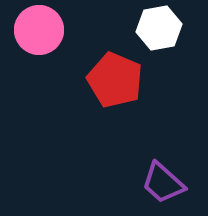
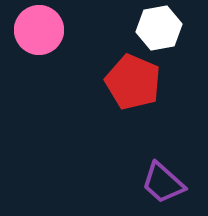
red pentagon: moved 18 px right, 2 px down
